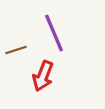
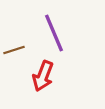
brown line: moved 2 px left
